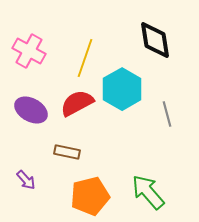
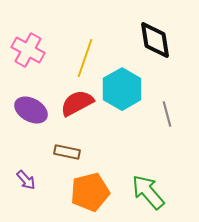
pink cross: moved 1 px left, 1 px up
orange pentagon: moved 4 px up
